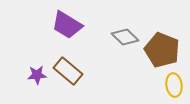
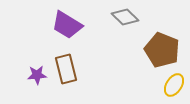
gray diamond: moved 20 px up
brown rectangle: moved 2 px left, 2 px up; rotated 36 degrees clockwise
yellow ellipse: rotated 40 degrees clockwise
